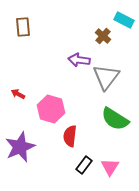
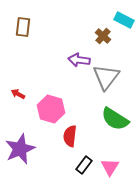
brown rectangle: rotated 12 degrees clockwise
purple star: moved 2 px down
